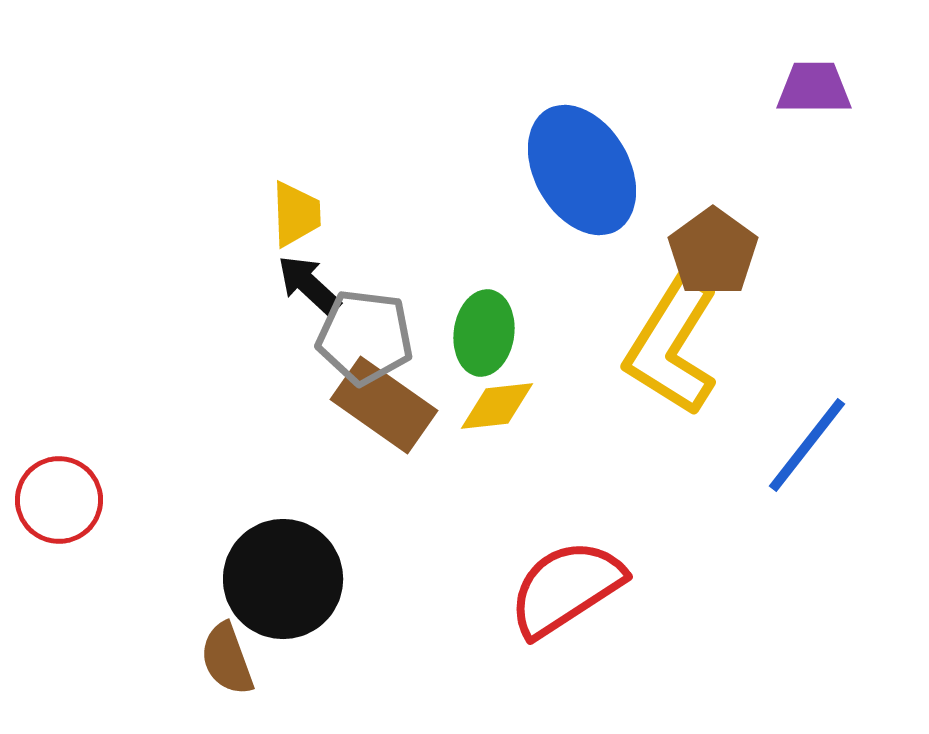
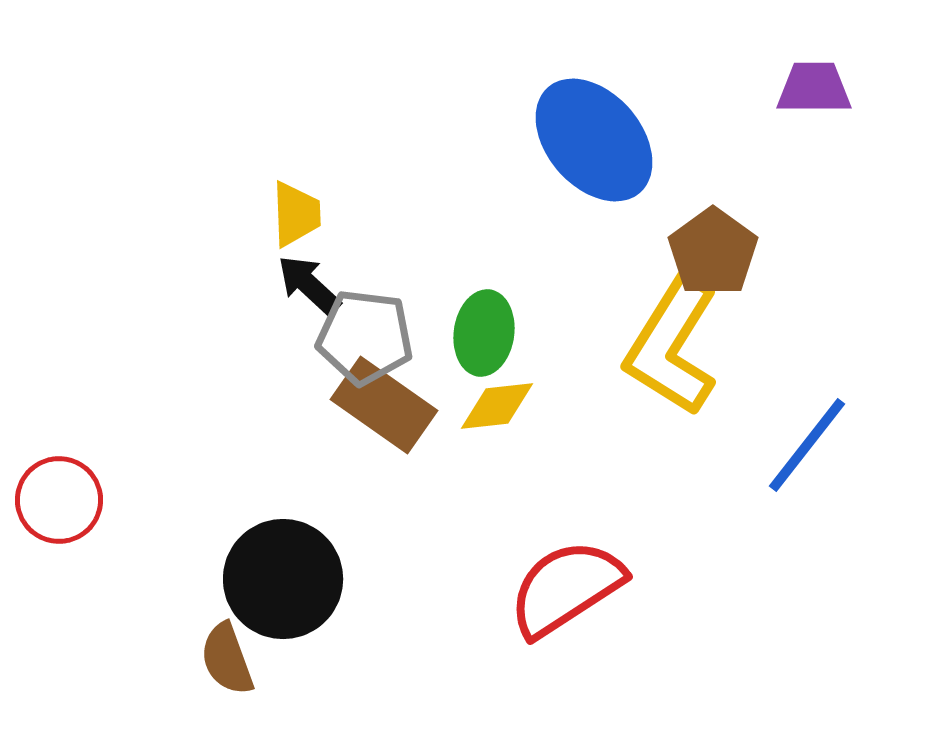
blue ellipse: moved 12 px right, 30 px up; rotated 11 degrees counterclockwise
